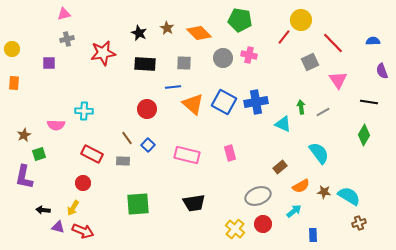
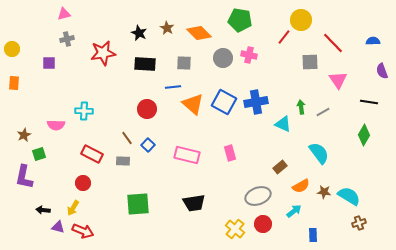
gray square at (310, 62): rotated 24 degrees clockwise
